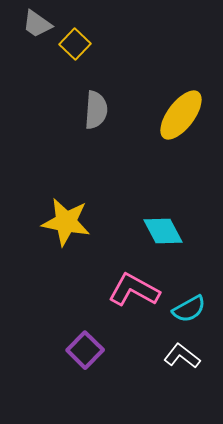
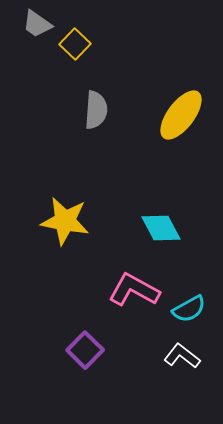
yellow star: moved 1 px left, 1 px up
cyan diamond: moved 2 px left, 3 px up
